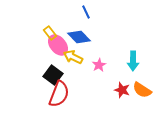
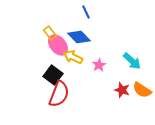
cyan arrow: moved 1 px left; rotated 48 degrees counterclockwise
